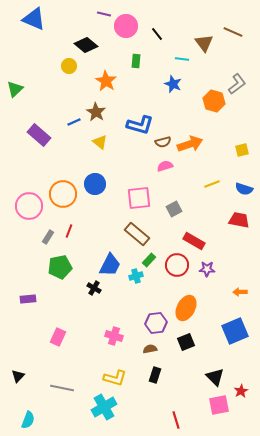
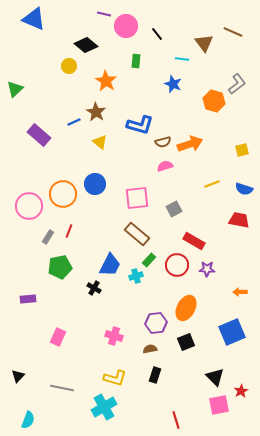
pink square at (139, 198): moved 2 px left
blue square at (235, 331): moved 3 px left, 1 px down
